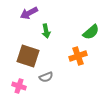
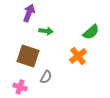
purple arrow: rotated 138 degrees clockwise
green arrow: rotated 72 degrees counterclockwise
orange cross: rotated 18 degrees counterclockwise
gray semicircle: rotated 40 degrees counterclockwise
pink cross: moved 1 px right, 1 px down
